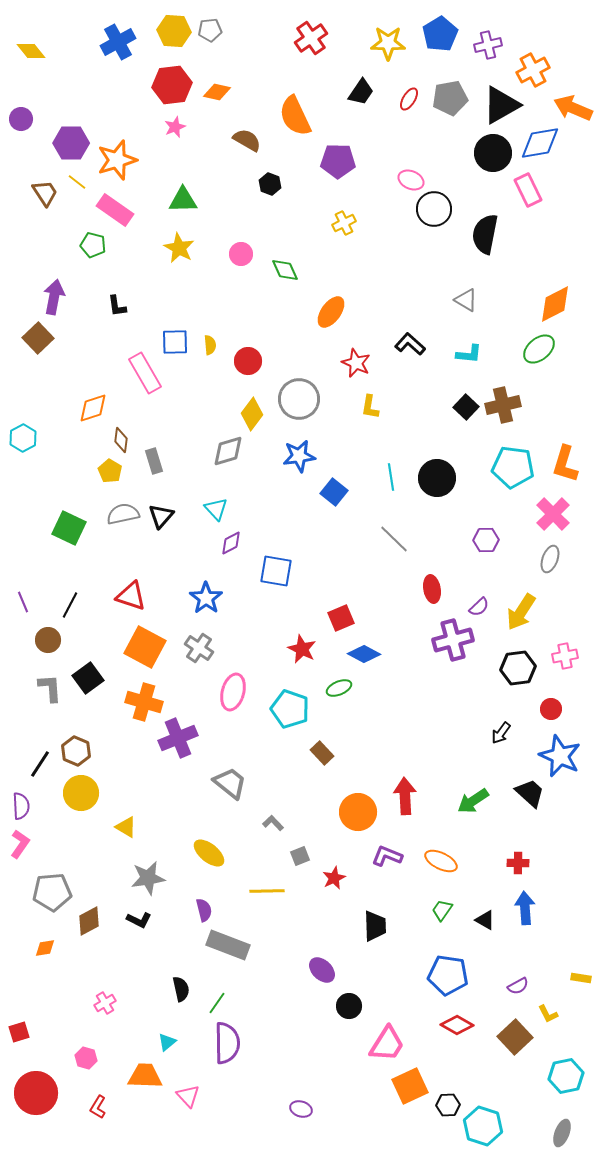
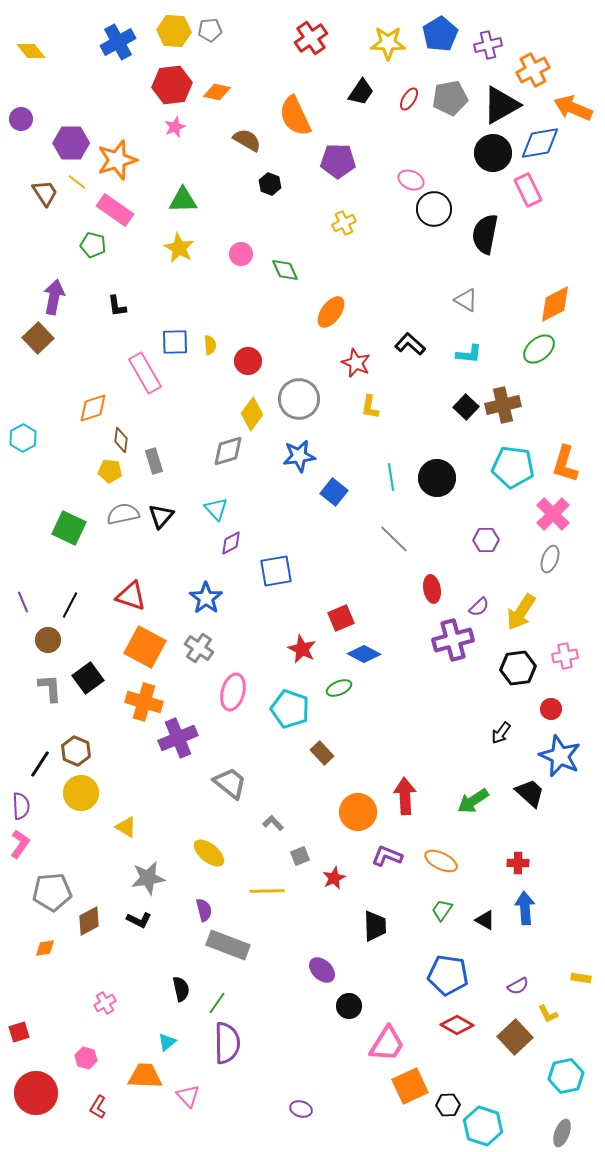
yellow pentagon at (110, 471): rotated 25 degrees counterclockwise
blue square at (276, 571): rotated 20 degrees counterclockwise
